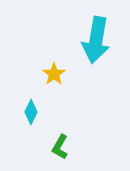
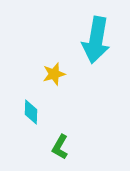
yellow star: rotated 20 degrees clockwise
cyan diamond: rotated 25 degrees counterclockwise
